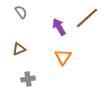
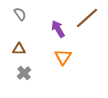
gray semicircle: moved 1 px left, 2 px down
purple arrow: moved 1 px left, 2 px down
brown triangle: rotated 24 degrees clockwise
gray cross: moved 4 px left, 6 px up; rotated 32 degrees counterclockwise
